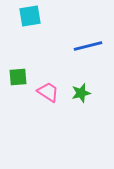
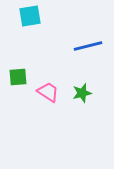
green star: moved 1 px right
